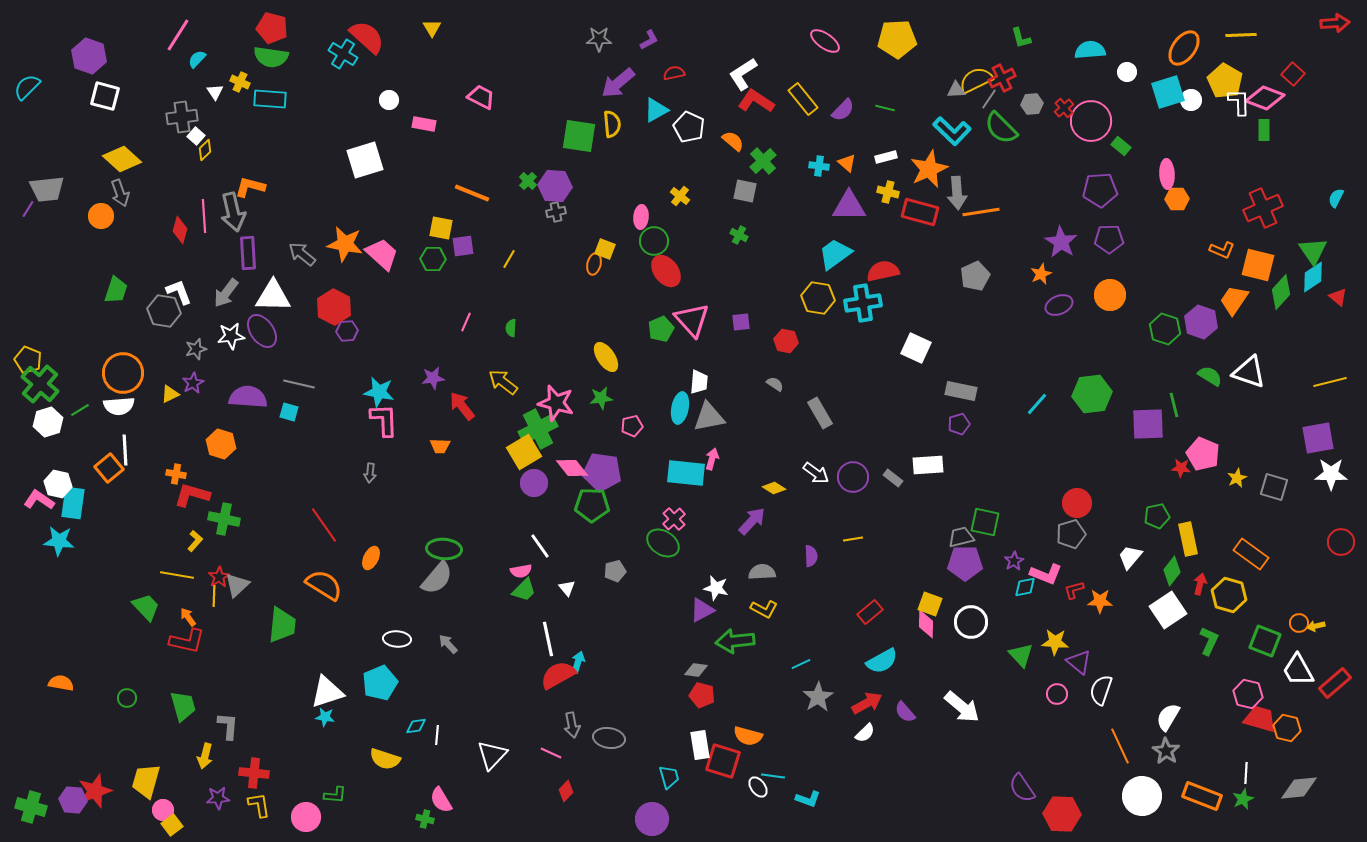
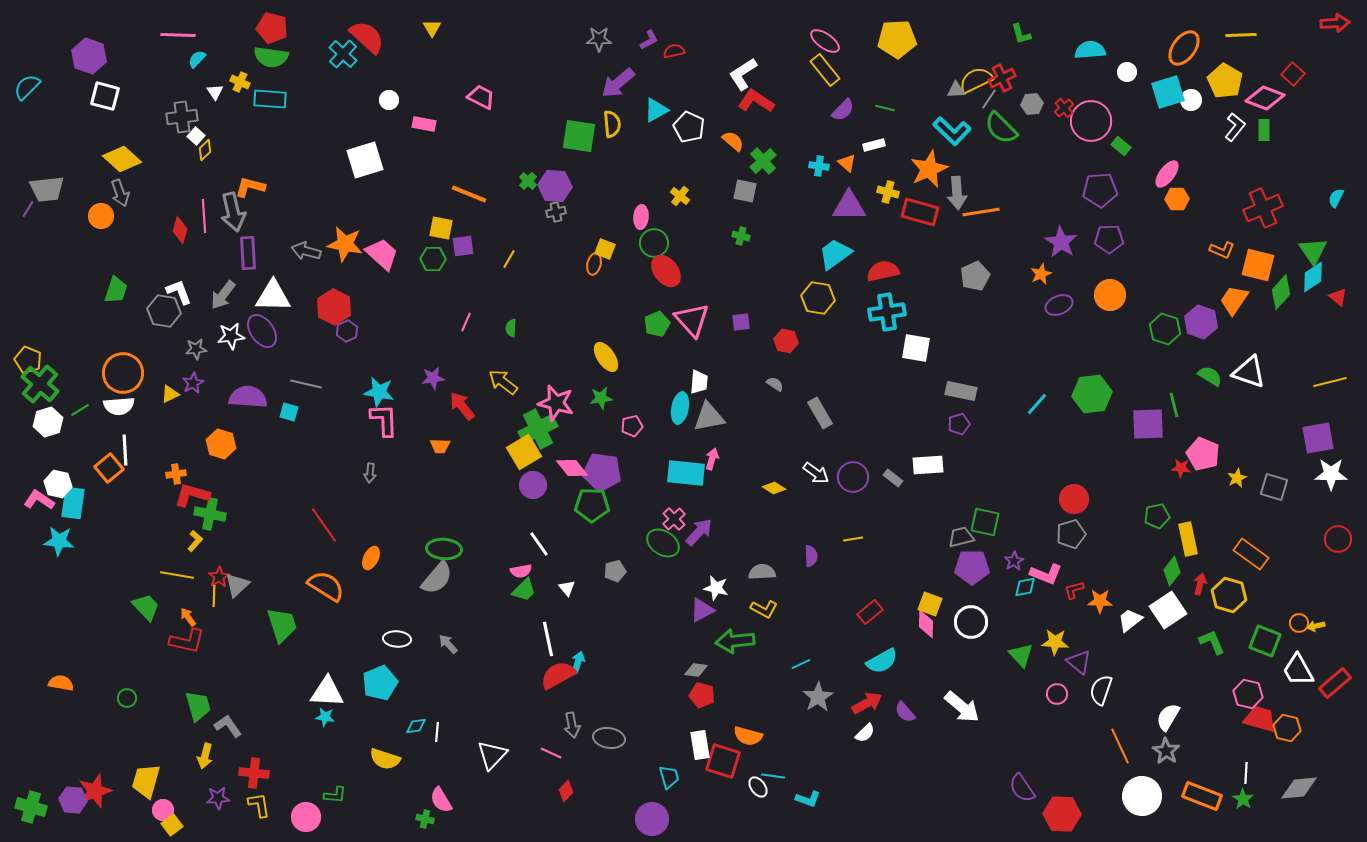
pink line at (178, 35): rotated 60 degrees clockwise
green L-shape at (1021, 38): moved 4 px up
cyan cross at (343, 54): rotated 12 degrees clockwise
red semicircle at (674, 73): moved 22 px up
yellow rectangle at (803, 99): moved 22 px right, 29 px up
white L-shape at (1239, 102): moved 4 px left, 25 px down; rotated 40 degrees clockwise
white rectangle at (886, 157): moved 12 px left, 12 px up
pink ellipse at (1167, 174): rotated 40 degrees clockwise
orange line at (472, 193): moved 3 px left, 1 px down
green cross at (739, 235): moved 2 px right, 1 px down; rotated 12 degrees counterclockwise
green circle at (654, 241): moved 2 px down
gray arrow at (302, 254): moved 4 px right, 3 px up; rotated 24 degrees counterclockwise
gray arrow at (226, 293): moved 3 px left, 2 px down
cyan cross at (863, 303): moved 24 px right, 9 px down
green pentagon at (661, 329): moved 4 px left, 5 px up
purple hexagon at (347, 331): rotated 20 degrees counterclockwise
white square at (916, 348): rotated 16 degrees counterclockwise
gray star at (196, 349): rotated 10 degrees clockwise
gray line at (299, 384): moved 7 px right
orange cross at (176, 474): rotated 18 degrees counterclockwise
purple circle at (534, 483): moved 1 px left, 2 px down
red circle at (1077, 503): moved 3 px left, 4 px up
green cross at (224, 519): moved 14 px left, 5 px up
purple arrow at (752, 521): moved 53 px left, 11 px down
red circle at (1341, 542): moved 3 px left, 3 px up
white line at (540, 546): moved 1 px left, 2 px up
white trapezoid at (1130, 557): moved 63 px down; rotated 12 degrees clockwise
purple pentagon at (965, 563): moved 7 px right, 4 px down
orange semicircle at (324, 585): moved 2 px right, 1 px down
green trapezoid at (282, 625): rotated 24 degrees counterclockwise
green L-shape at (1209, 641): moved 3 px right, 1 px down; rotated 48 degrees counterclockwise
white triangle at (327, 692): rotated 21 degrees clockwise
green trapezoid at (183, 706): moved 15 px right
gray L-shape at (228, 726): rotated 40 degrees counterclockwise
white line at (437, 735): moved 3 px up
green star at (1243, 799): rotated 15 degrees counterclockwise
